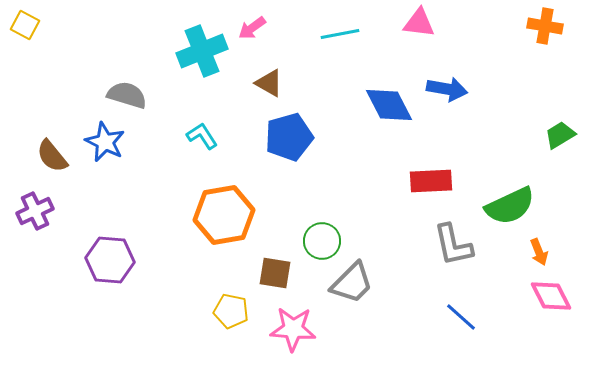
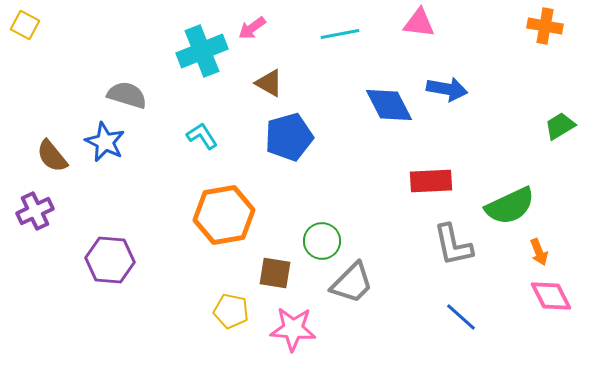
green trapezoid: moved 9 px up
